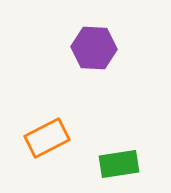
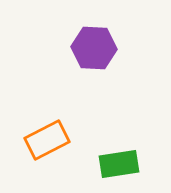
orange rectangle: moved 2 px down
